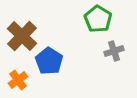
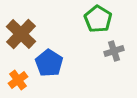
brown cross: moved 1 px left, 2 px up
blue pentagon: moved 2 px down
